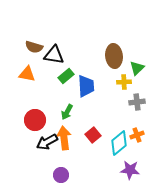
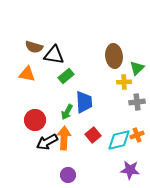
blue trapezoid: moved 2 px left, 16 px down
orange arrow: rotated 10 degrees clockwise
cyan diamond: moved 3 px up; rotated 25 degrees clockwise
purple circle: moved 7 px right
